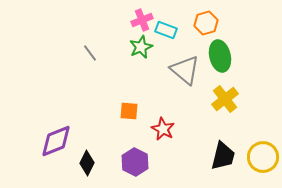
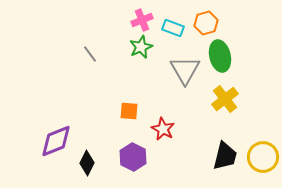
cyan rectangle: moved 7 px right, 2 px up
gray line: moved 1 px down
gray triangle: rotated 20 degrees clockwise
black trapezoid: moved 2 px right
purple hexagon: moved 2 px left, 5 px up
